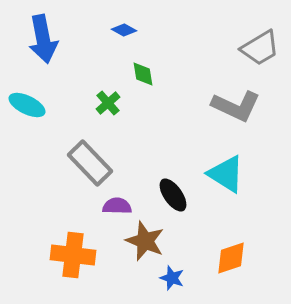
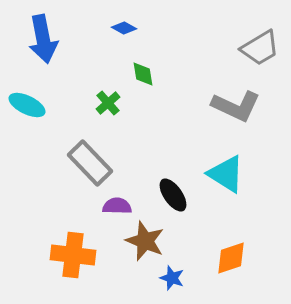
blue diamond: moved 2 px up
